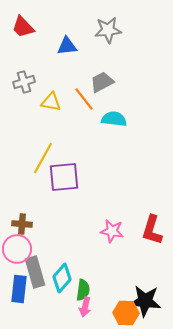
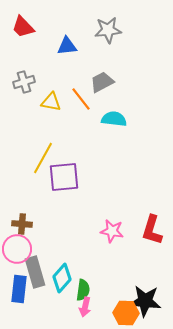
orange line: moved 3 px left
